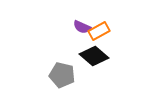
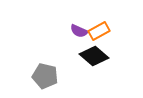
purple semicircle: moved 3 px left, 4 px down
gray pentagon: moved 17 px left, 1 px down
